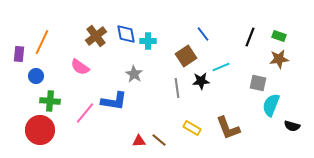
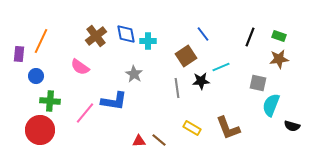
orange line: moved 1 px left, 1 px up
